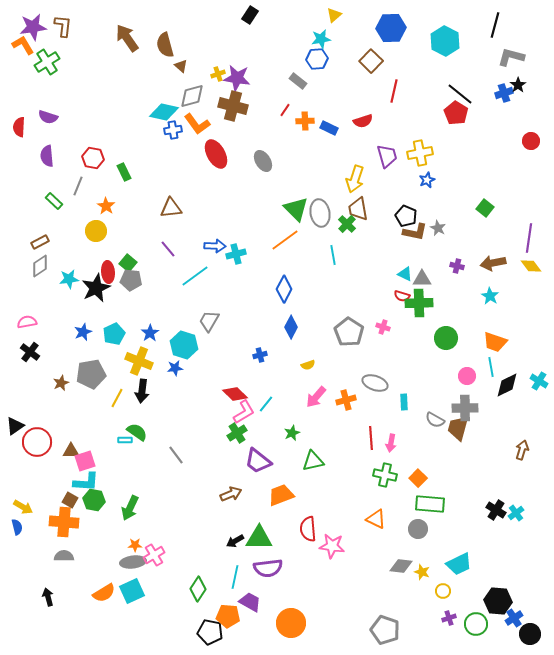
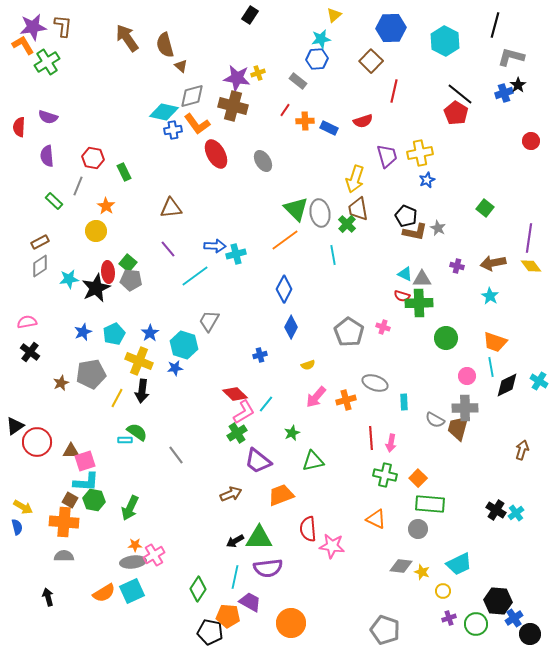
yellow cross at (218, 74): moved 40 px right, 1 px up
